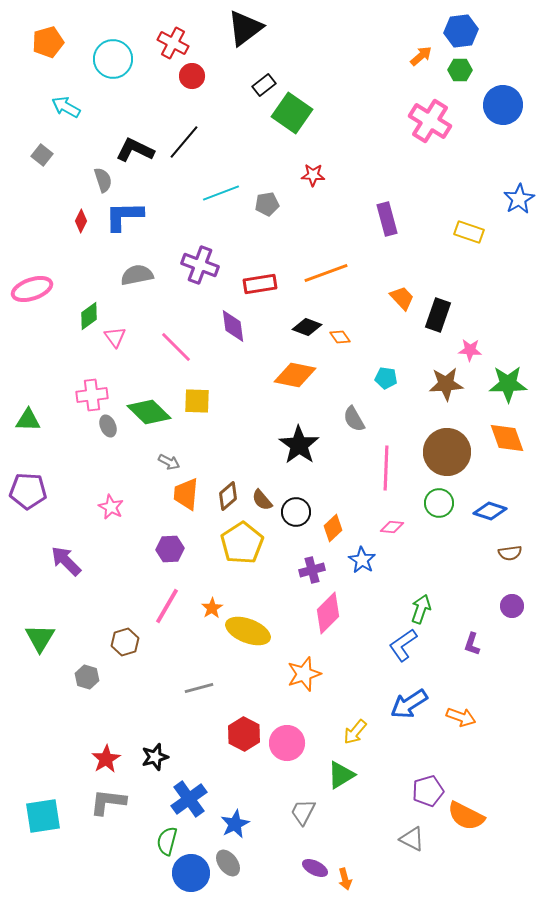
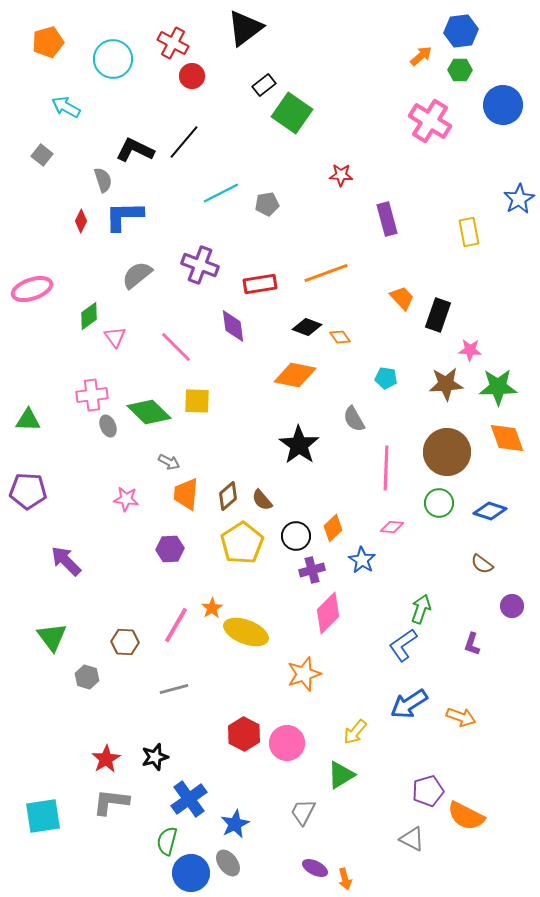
red star at (313, 175): moved 28 px right
cyan line at (221, 193): rotated 6 degrees counterclockwise
yellow rectangle at (469, 232): rotated 60 degrees clockwise
gray semicircle at (137, 275): rotated 28 degrees counterclockwise
green star at (508, 384): moved 10 px left, 3 px down
pink star at (111, 507): moved 15 px right, 8 px up; rotated 20 degrees counterclockwise
black circle at (296, 512): moved 24 px down
brown semicircle at (510, 553): moved 28 px left, 11 px down; rotated 45 degrees clockwise
pink line at (167, 606): moved 9 px right, 19 px down
yellow ellipse at (248, 631): moved 2 px left, 1 px down
green triangle at (40, 638): moved 12 px right, 1 px up; rotated 8 degrees counterclockwise
brown hexagon at (125, 642): rotated 20 degrees clockwise
gray line at (199, 688): moved 25 px left, 1 px down
gray L-shape at (108, 802): moved 3 px right
